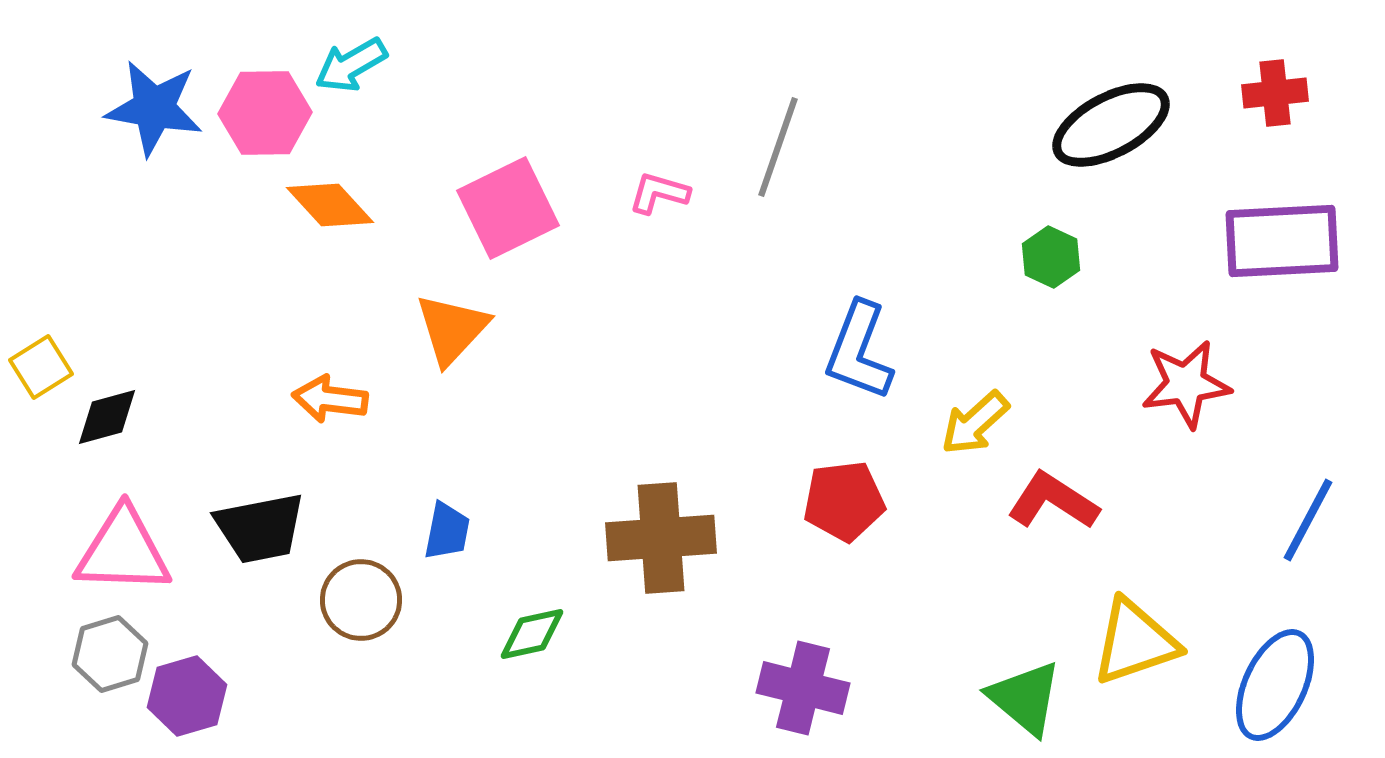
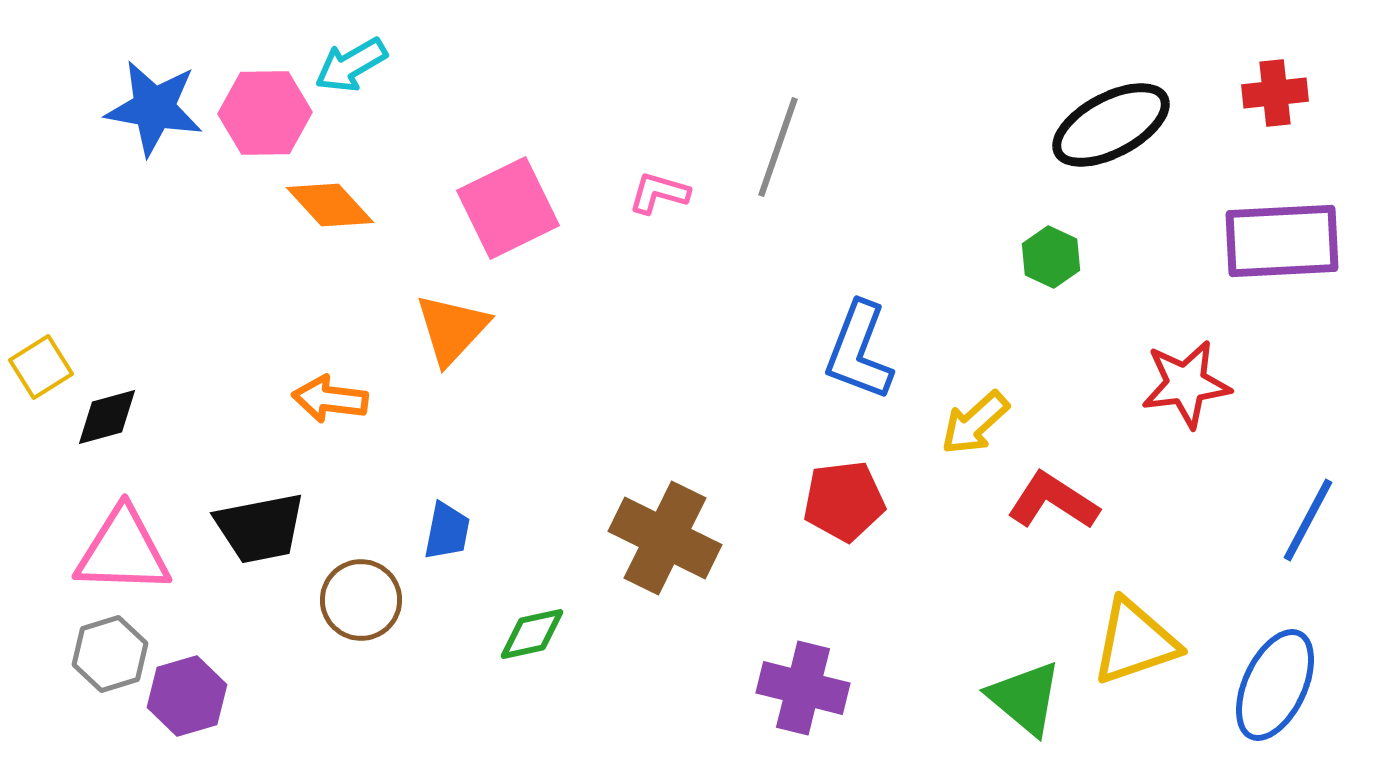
brown cross: moved 4 px right; rotated 30 degrees clockwise
